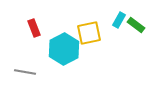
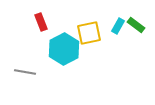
cyan rectangle: moved 1 px left, 6 px down
red rectangle: moved 7 px right, 6 px up
